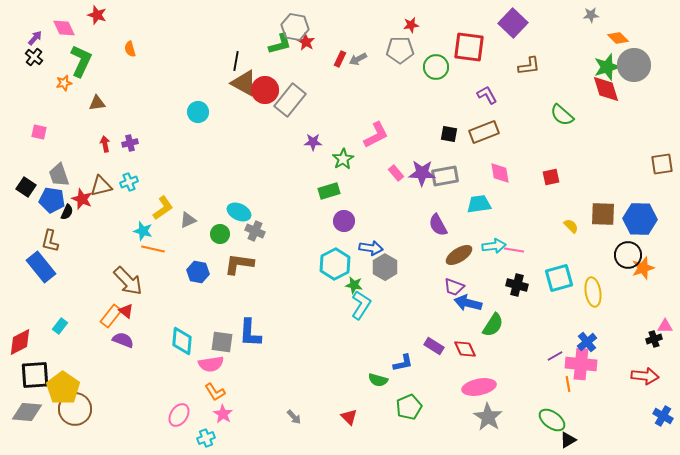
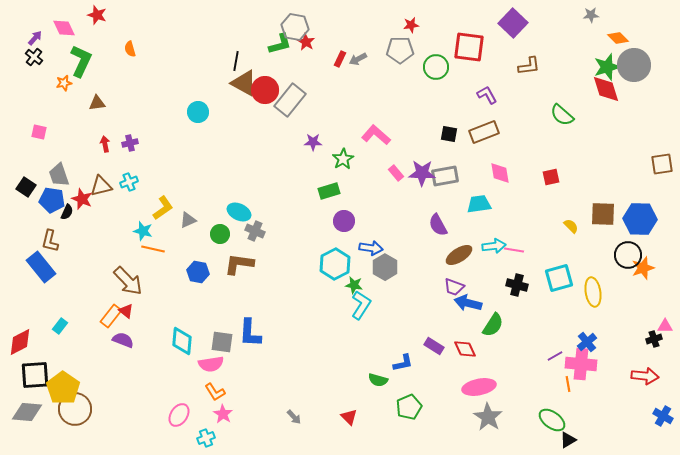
pink L-shape at (376, 135): rotated 112 degrees counterclockwise
